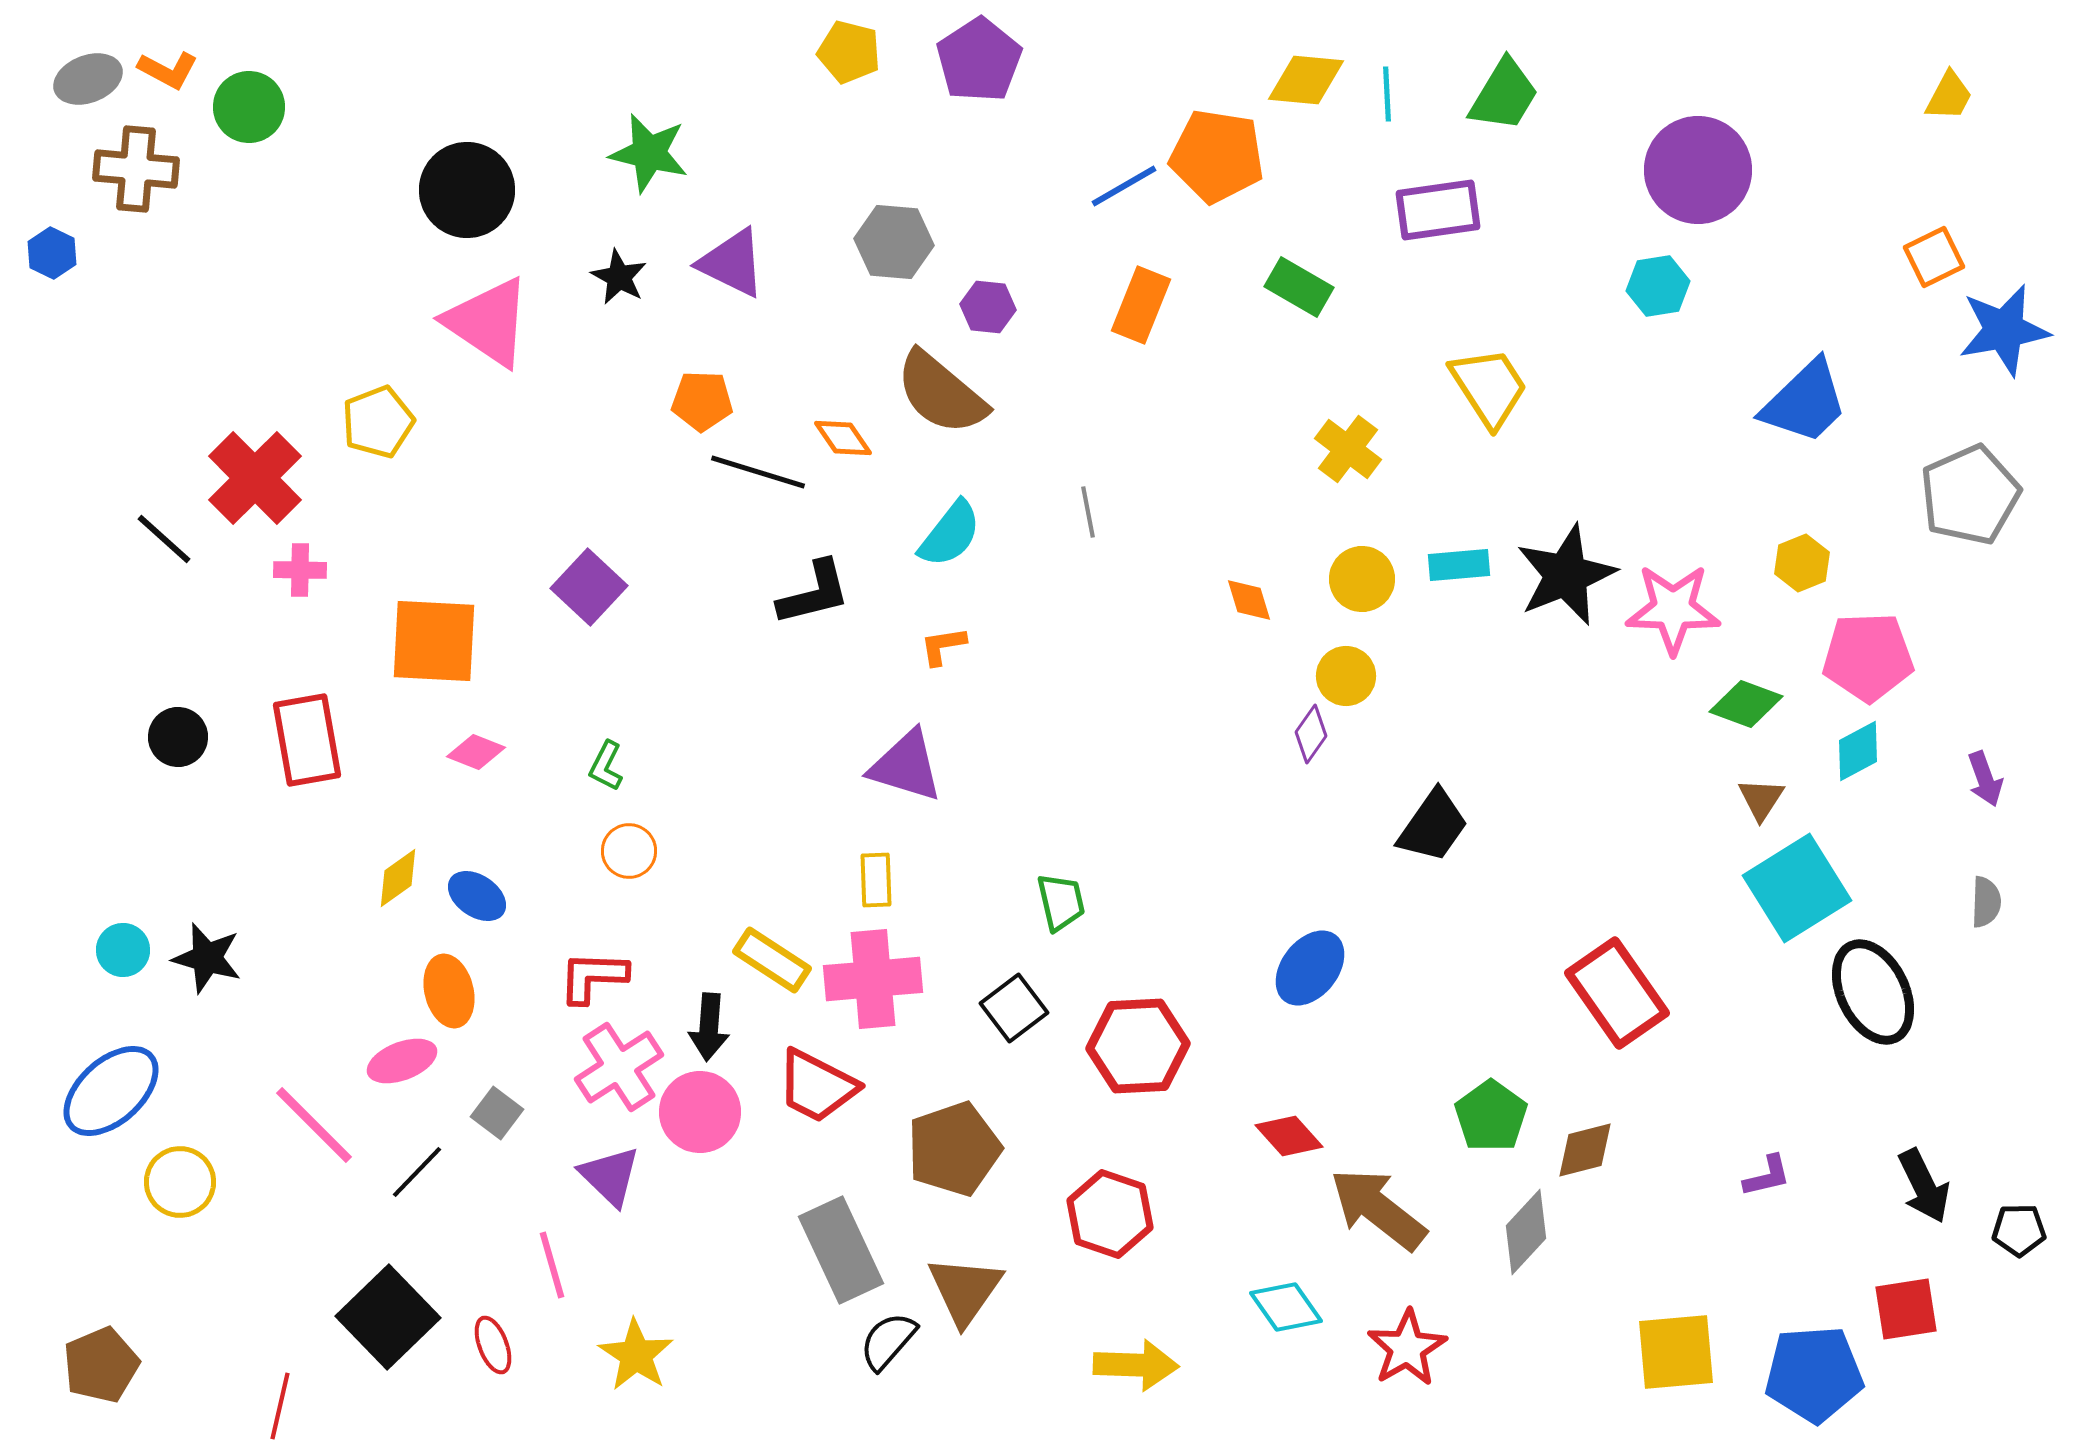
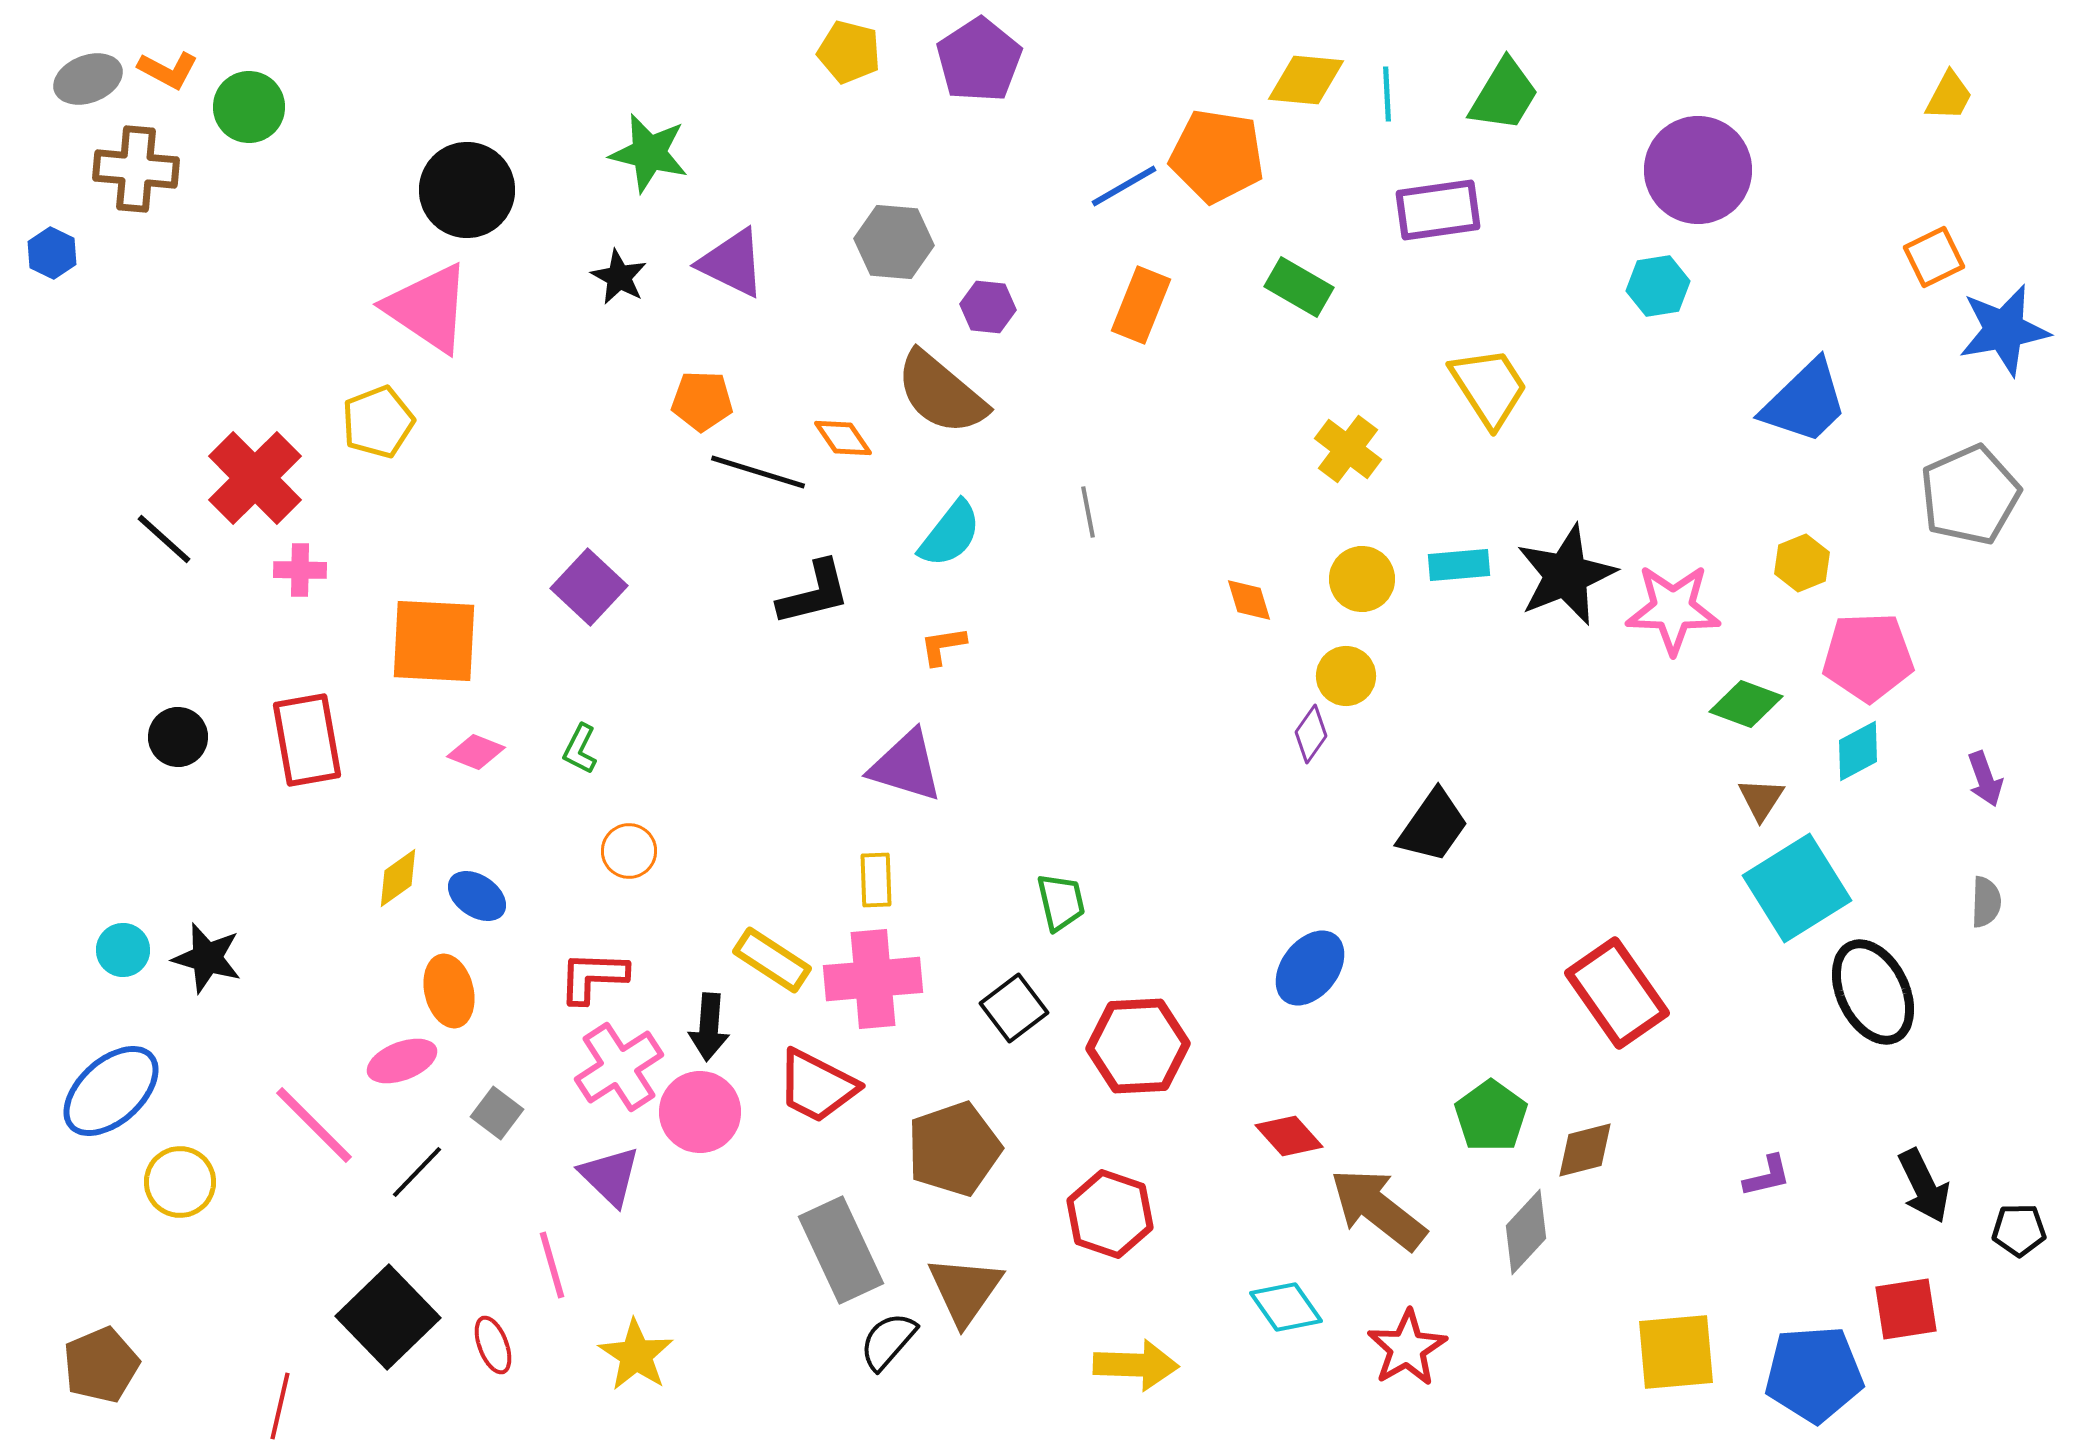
pink triangle at (488, 322): moved 60 px left, 14 px up
green L-shape at (606, 766): moved 26 px left, 17 px up
